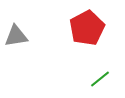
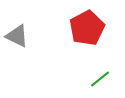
gray triangle: moved 1 px right; rotated 35 degrees clockwise
